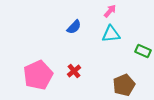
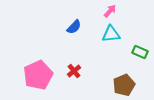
green rectangle: moved 3 px left, 1 px down
